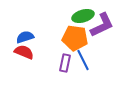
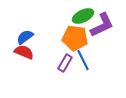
green ellipse: rotated 10 degrees counterclockwise
blue semicircle: rotated 18 degrees counterclockwise
purple rectangle: rotated 18 degrees clockwise
